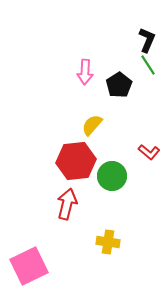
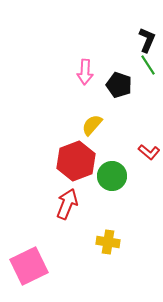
black pentagon: rotated 20 degrees counterclockwise
red hexagon: rotated 15 degrees counterclockwise
red arrow: rotated 8 degrees clockwise
